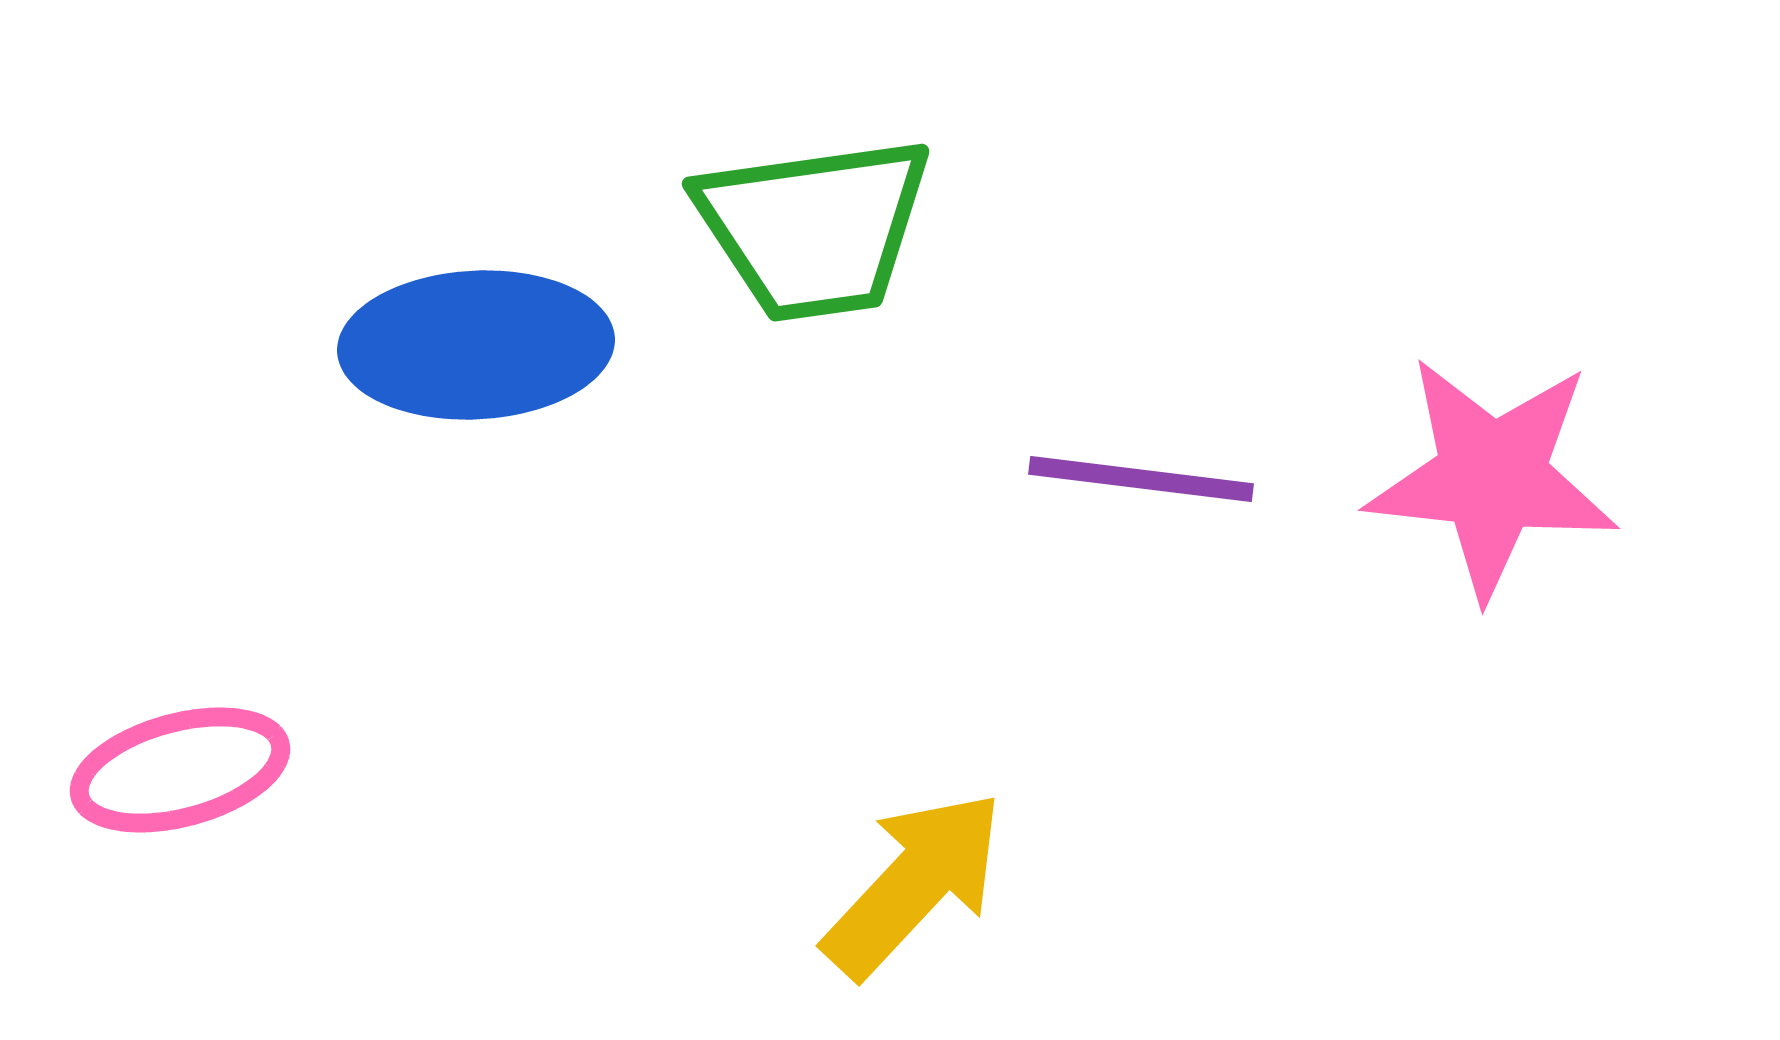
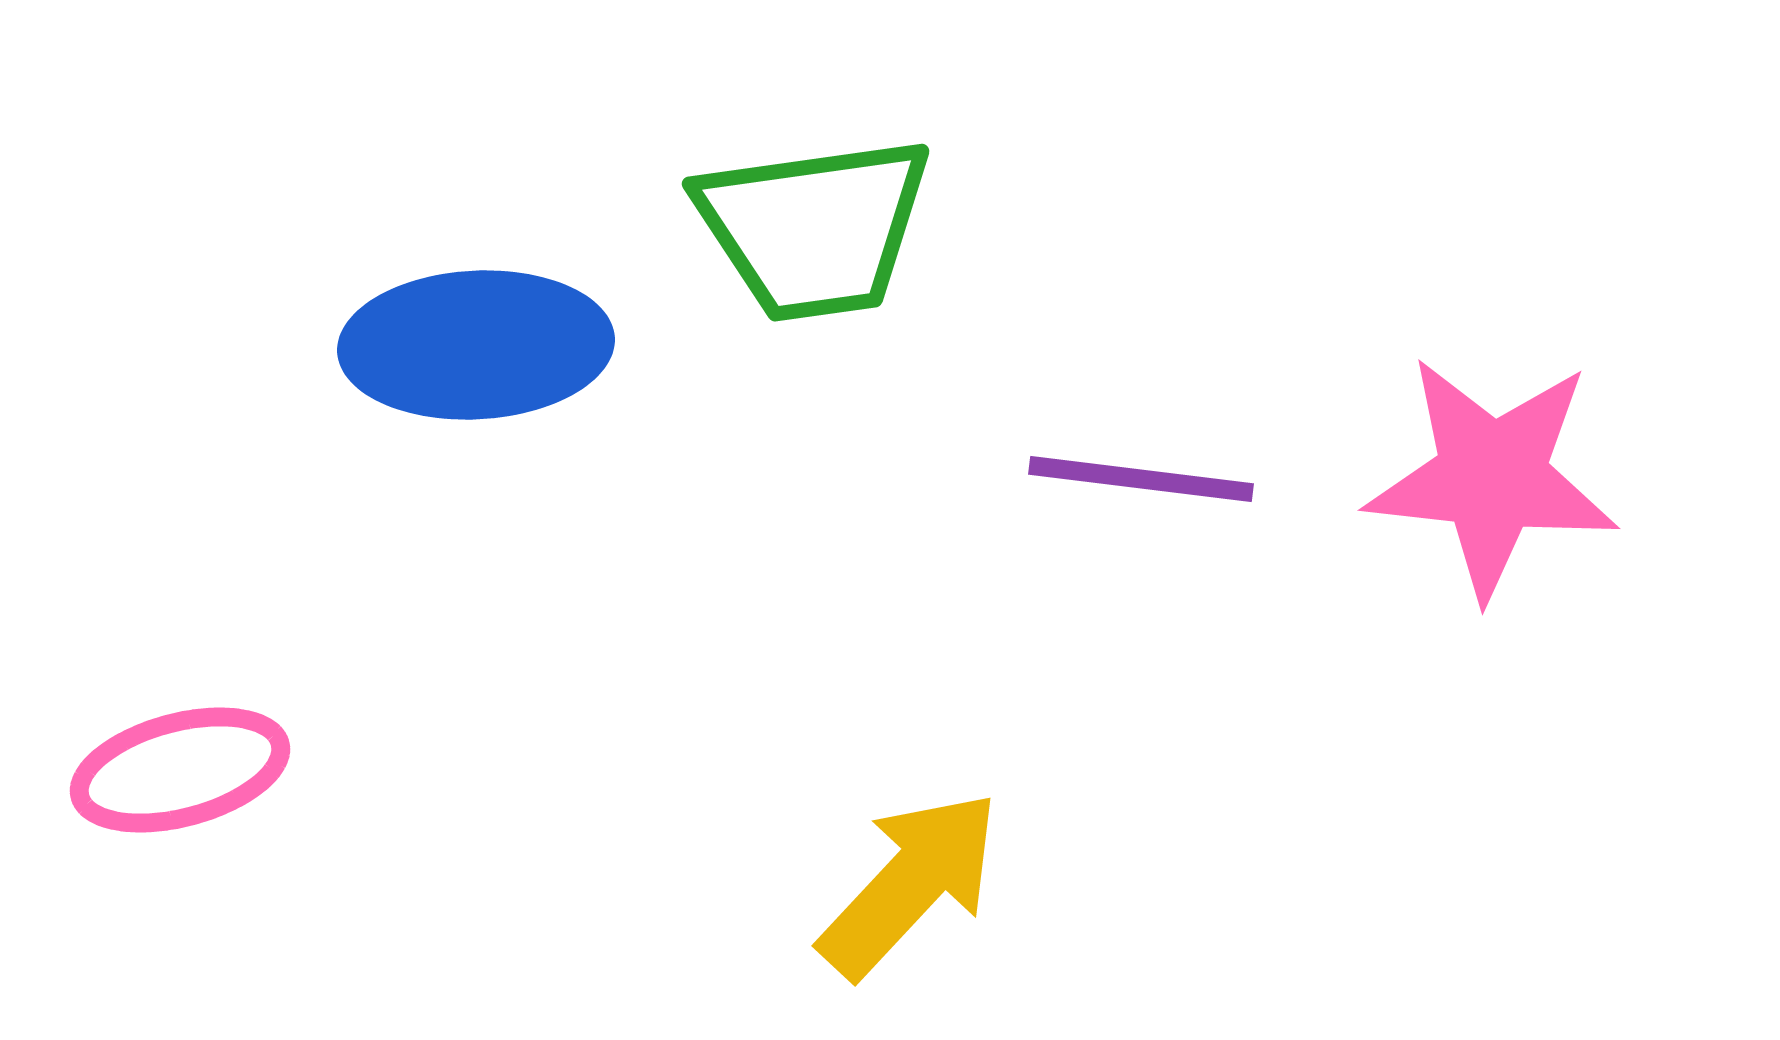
yellow arrow: moved 4 px left
